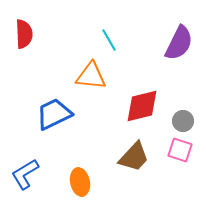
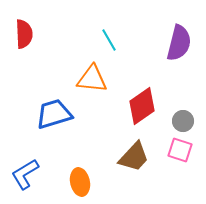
purple semicircle: rotated 12 degrees counterclockwise
orange triangle: moved 1 px right, 3 px down
red diamond: rotated 21 degrees counterclockwise
blue trapezoid: rotated 9 degrees clockwise
